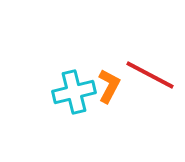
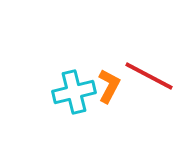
red line: moved 1 px left, 1 px down
